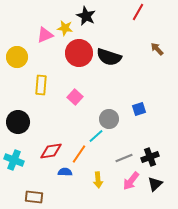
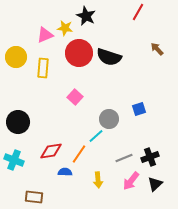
yellow circle: moved 1 px left
yellow rectangle: moved 2 px right, 17 px up
